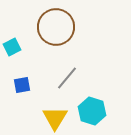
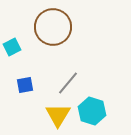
brown circle: moved 3 px left
gray line: moved 1 px right, 5 px down
blue square: moved 3 px right
yellow triangle: moved 3 px right, 3 px up
